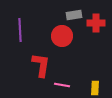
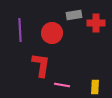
red circle: moved 10 px left, 3 px up
yellow rectangle: moved 1 px up
